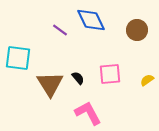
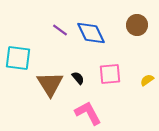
blue diamond: moved 13 px down
brown circle: moved 5 px up
